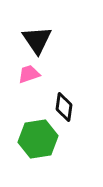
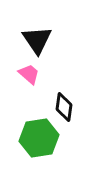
pink trapezoid: rotated 60 degrees clockwise
green hexagon: moved 1 px right, 1 px up
